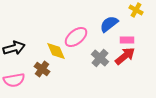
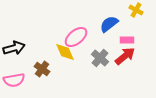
yellow diamond: moved 9 px right, 1 px down
